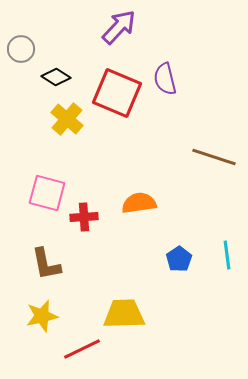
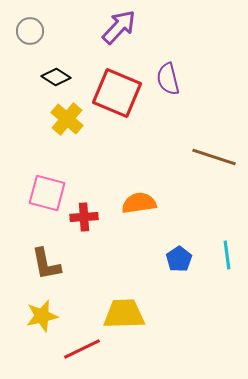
gray circle: moved 9 px right, 18 px up
purple semicircle: moved 3 px right
